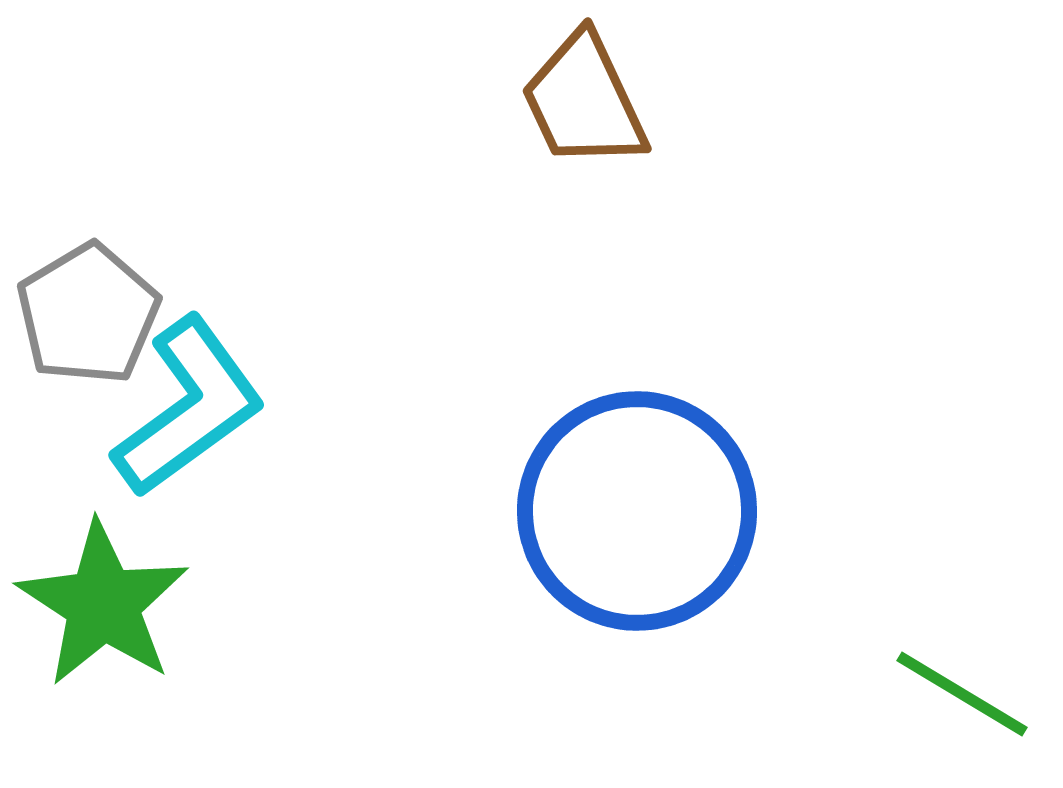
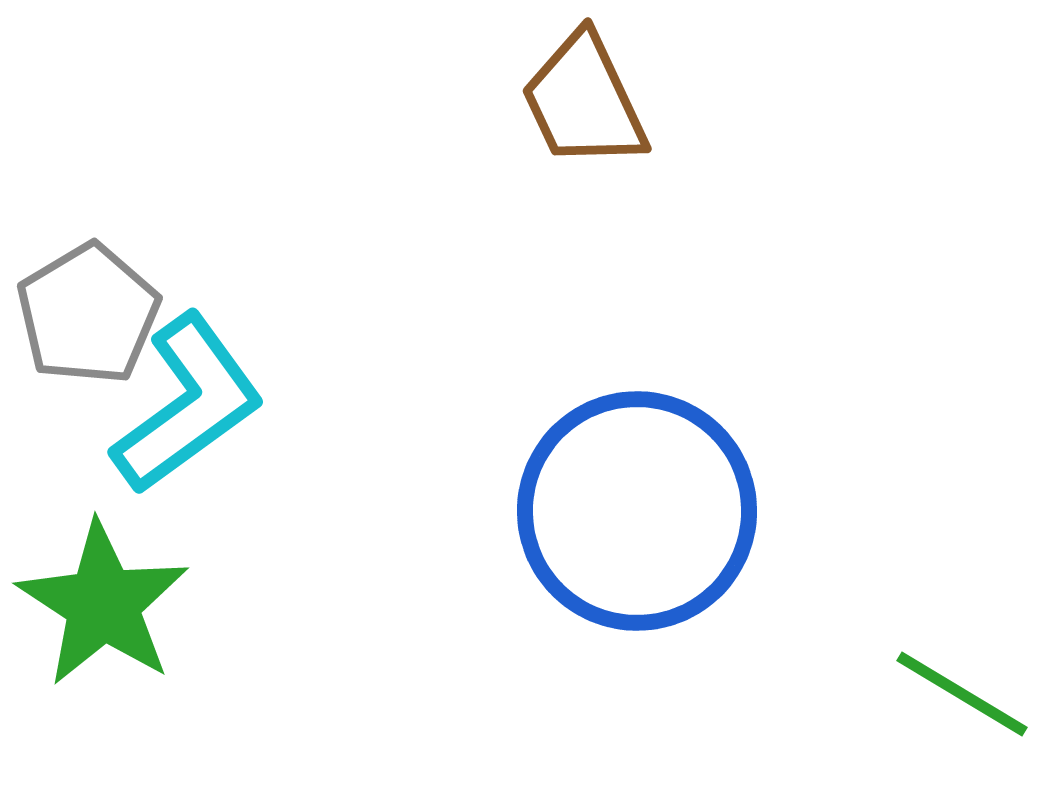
cyan L-shape: moved 1 px left, 3 px up
